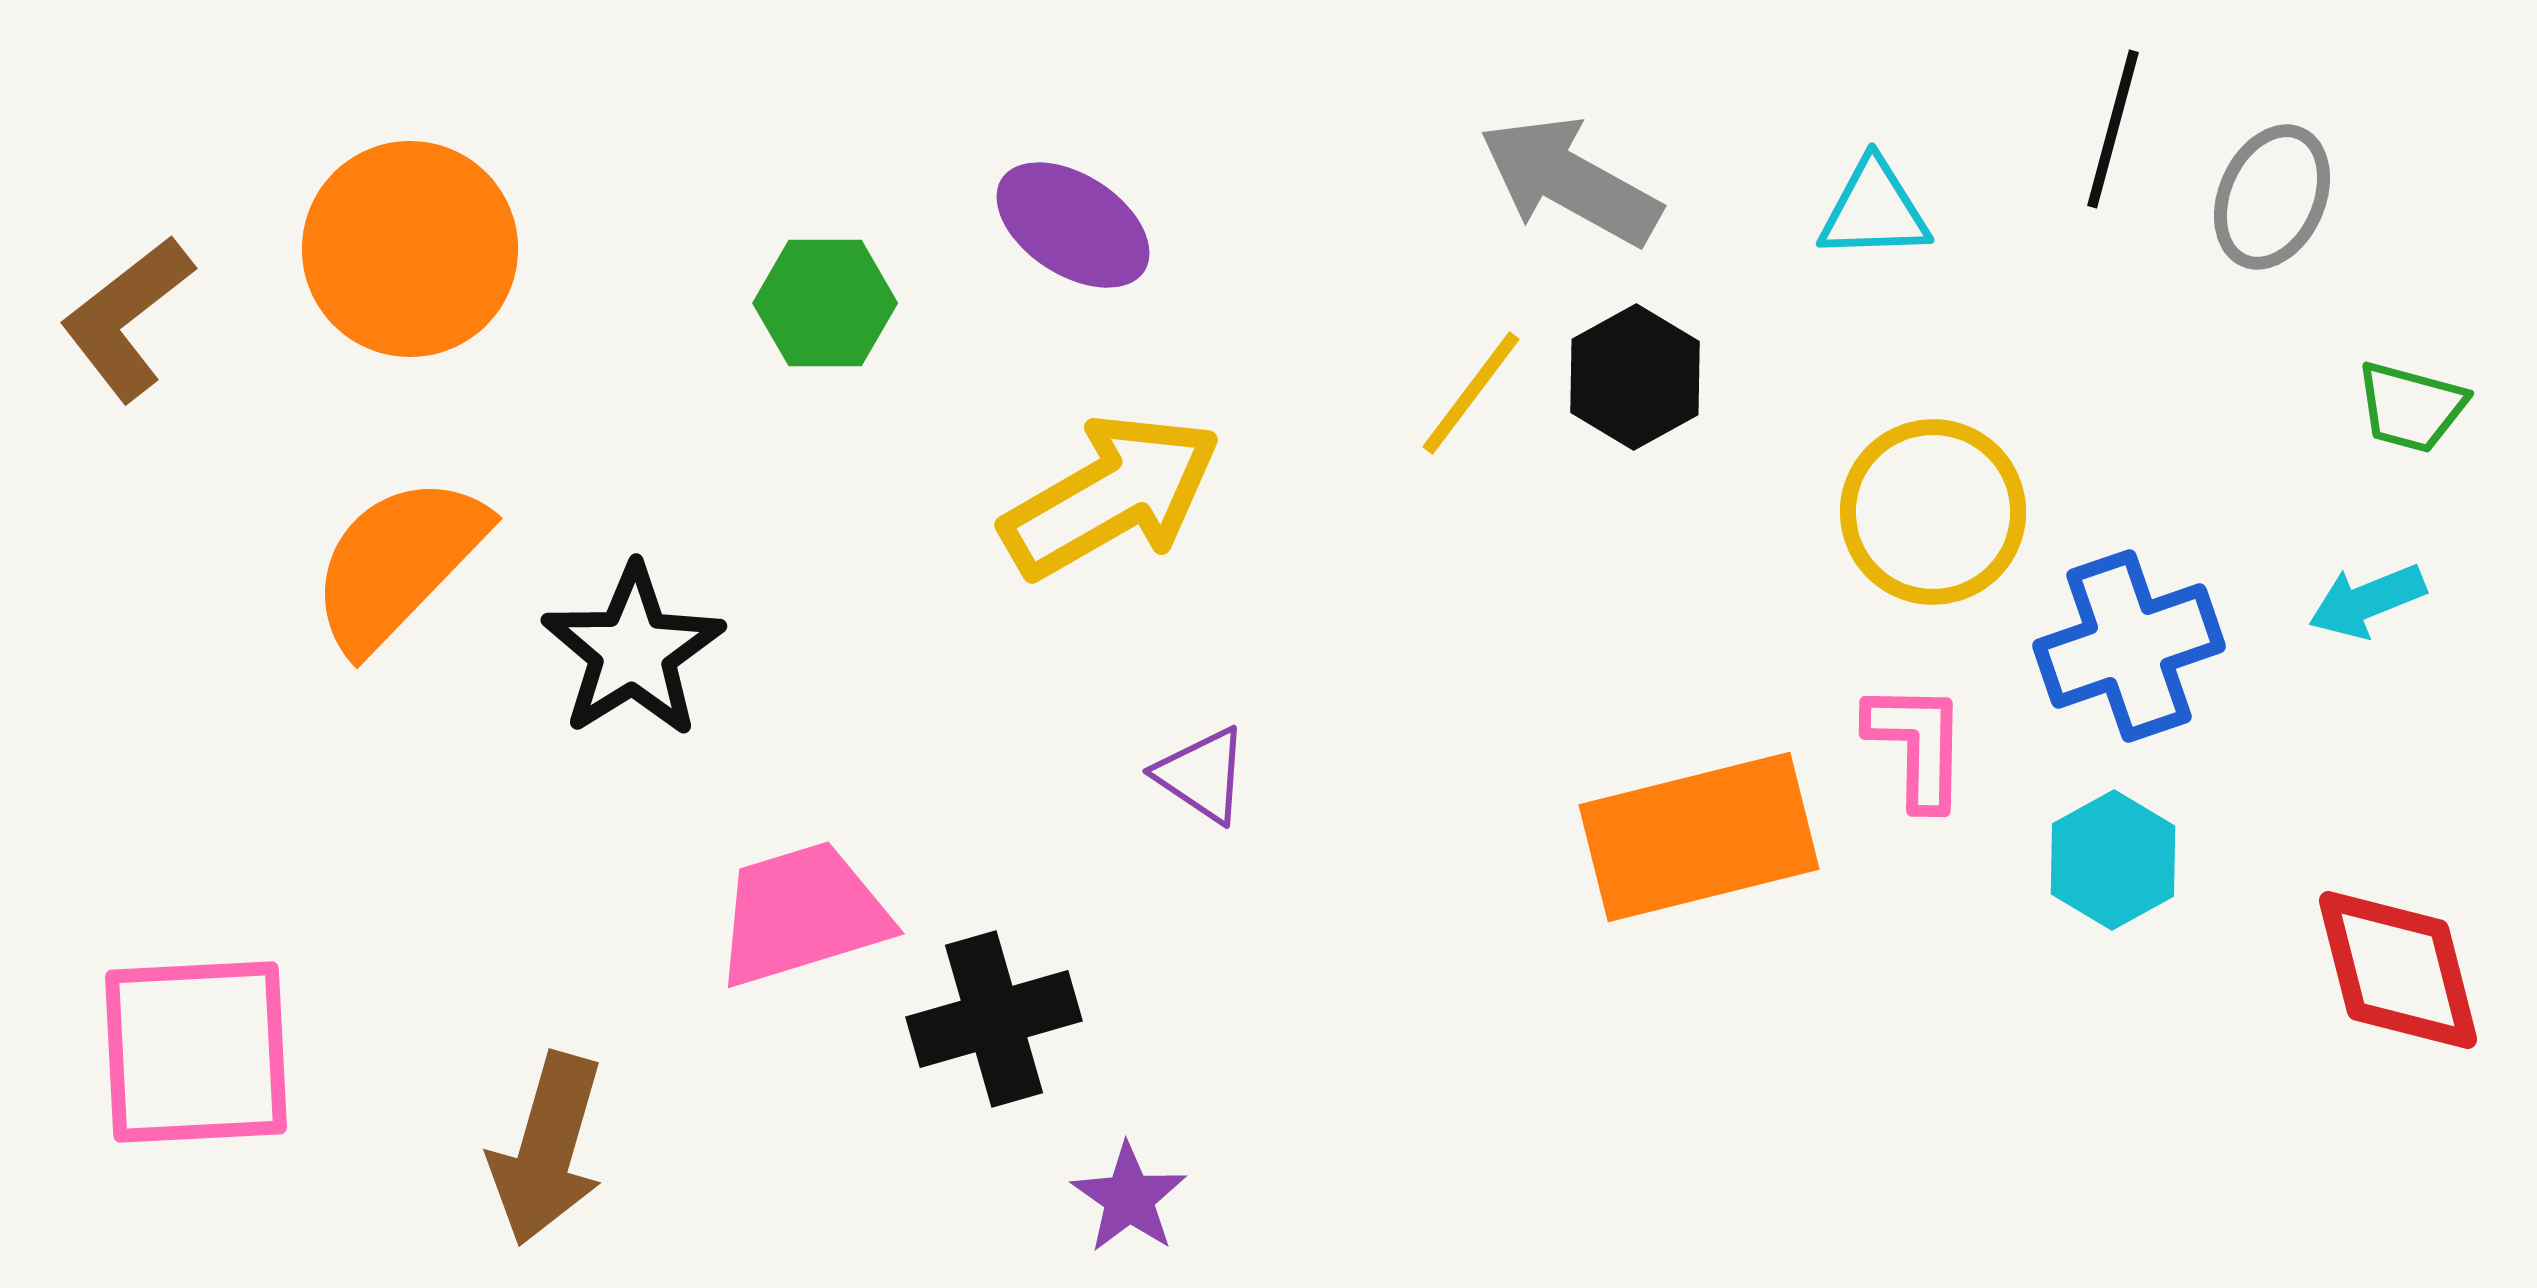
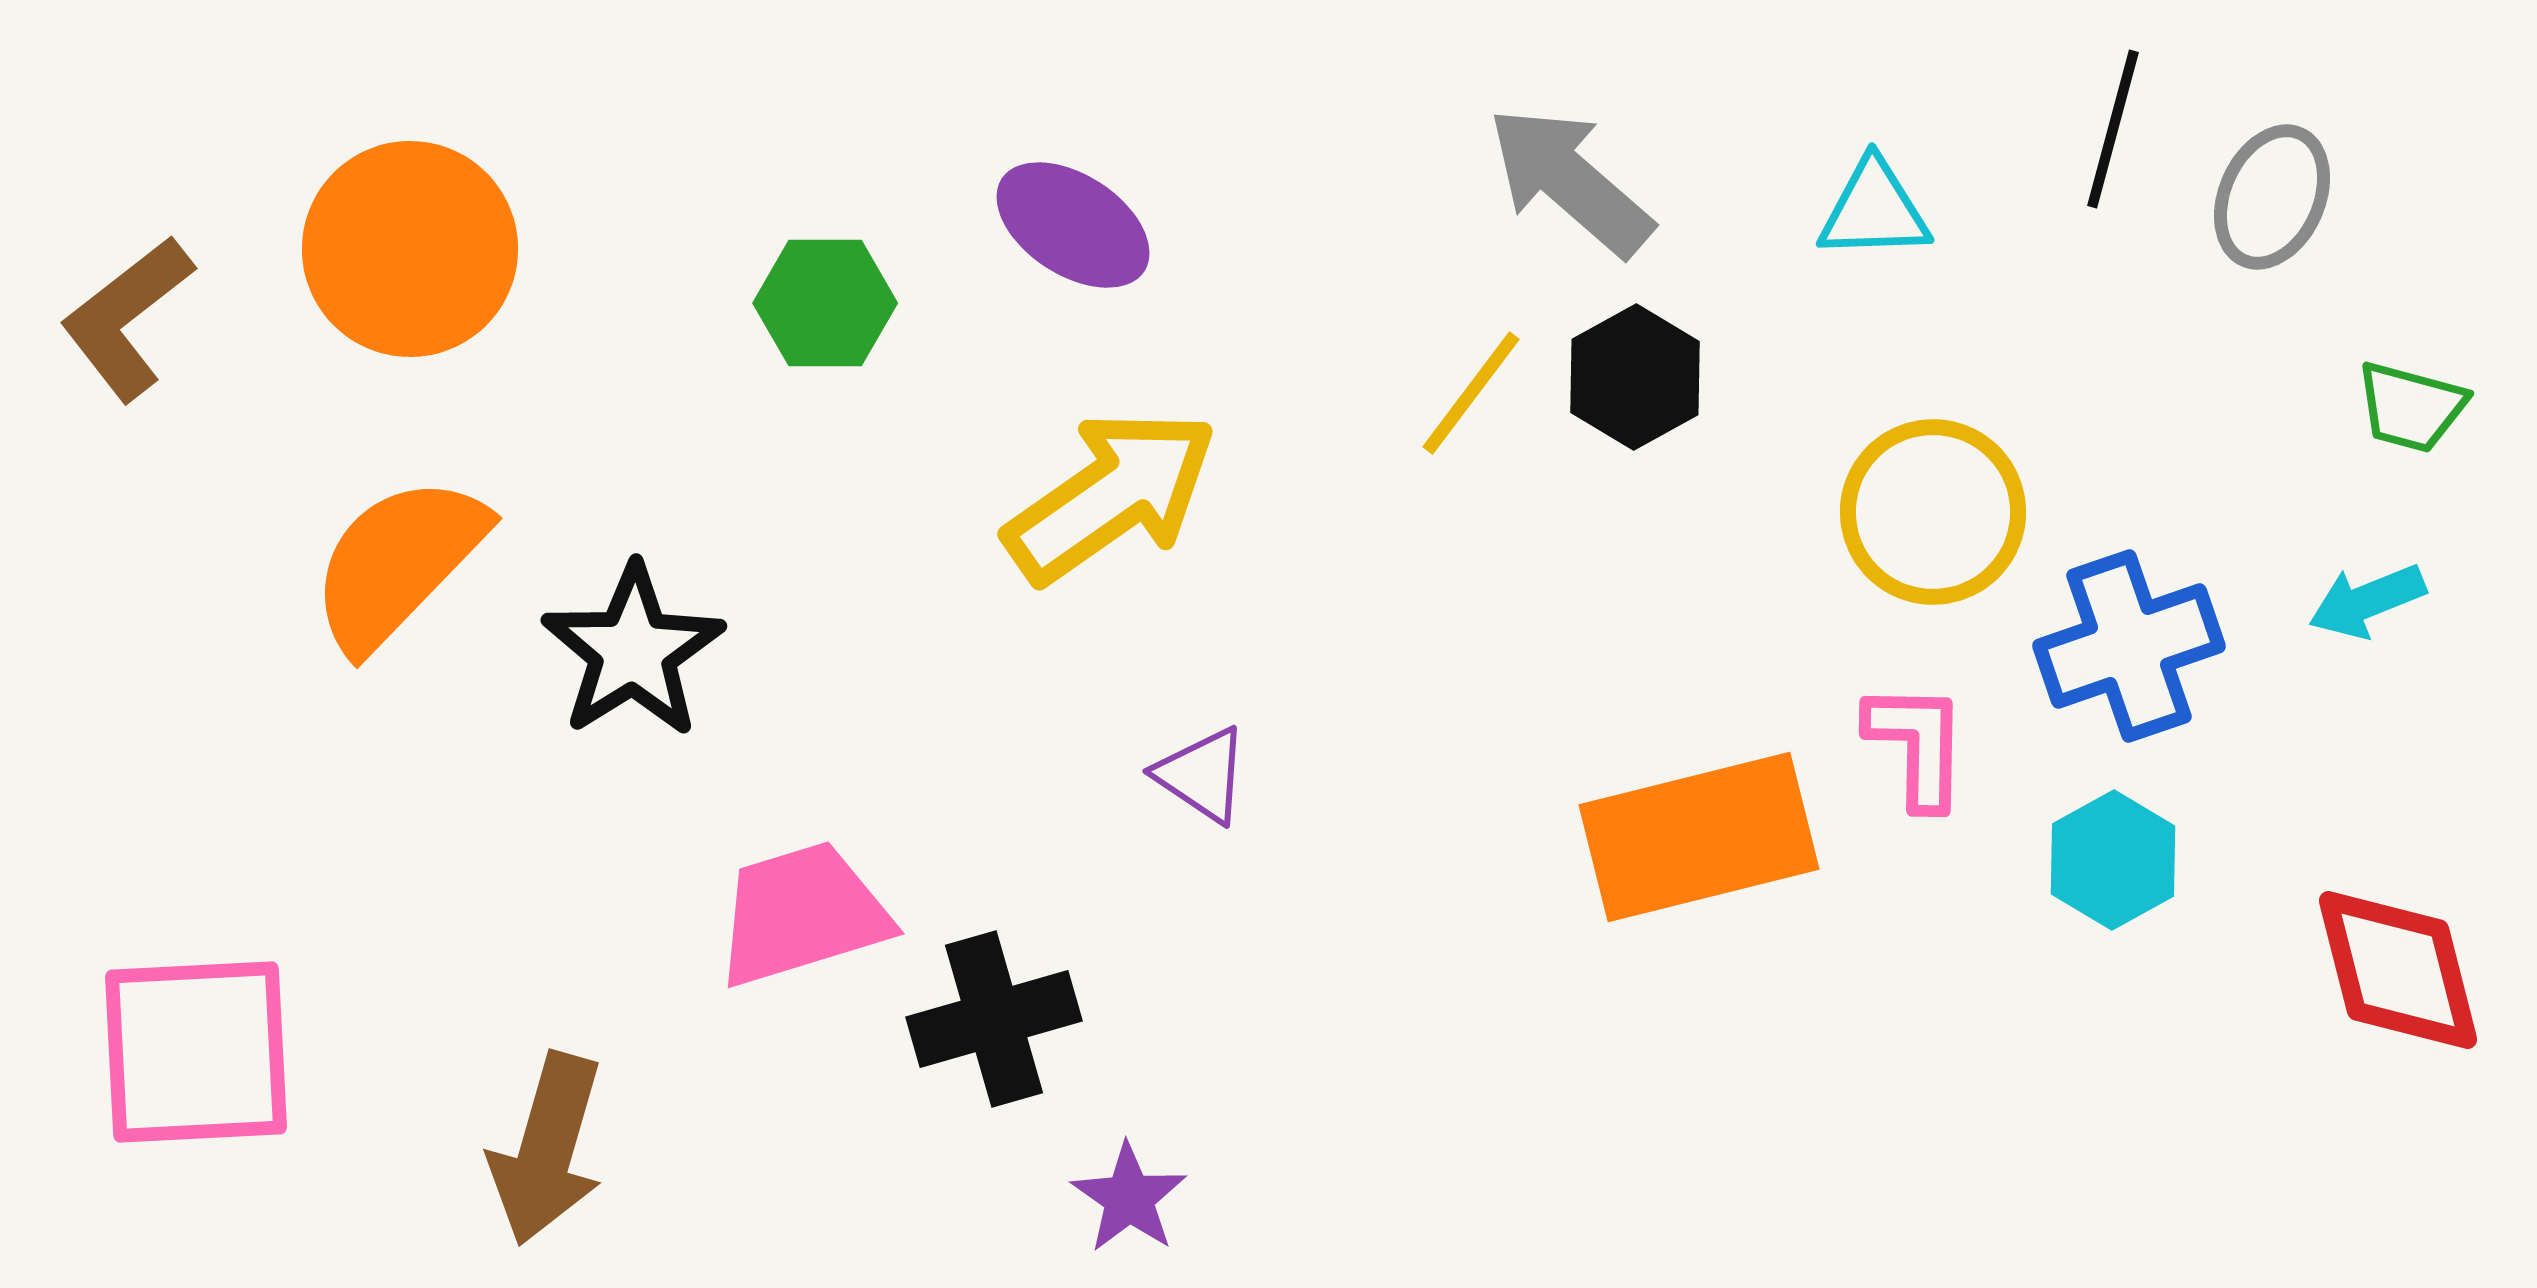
gray arrow: rotated 12 degrees clockwise
yellow arrow: rotated 5 degrees counterclockwise
